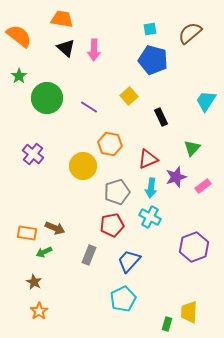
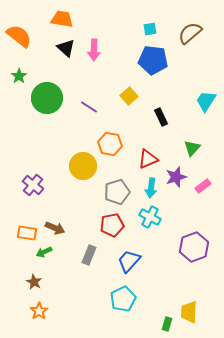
blue pentagon: rotated 8 degrees counterclockwise
purple cross: moved 31 px down
